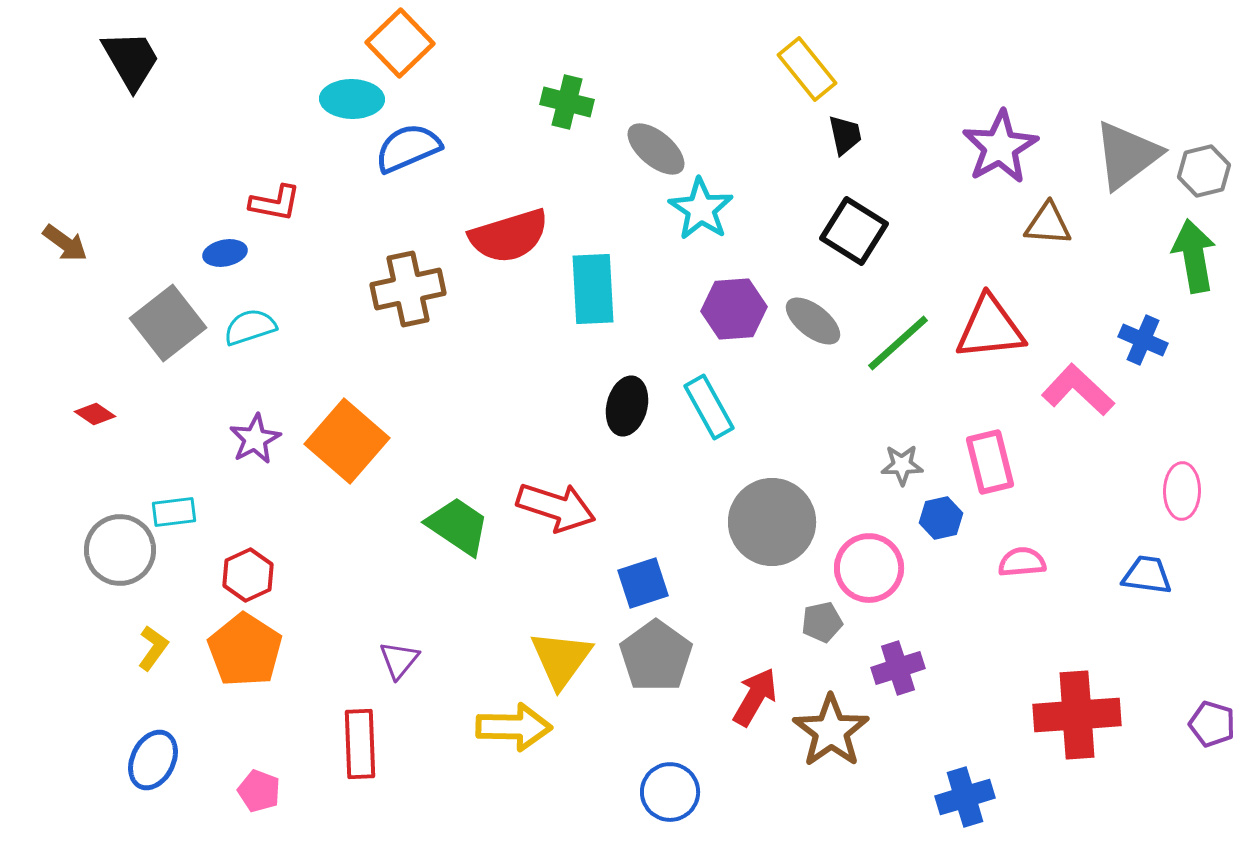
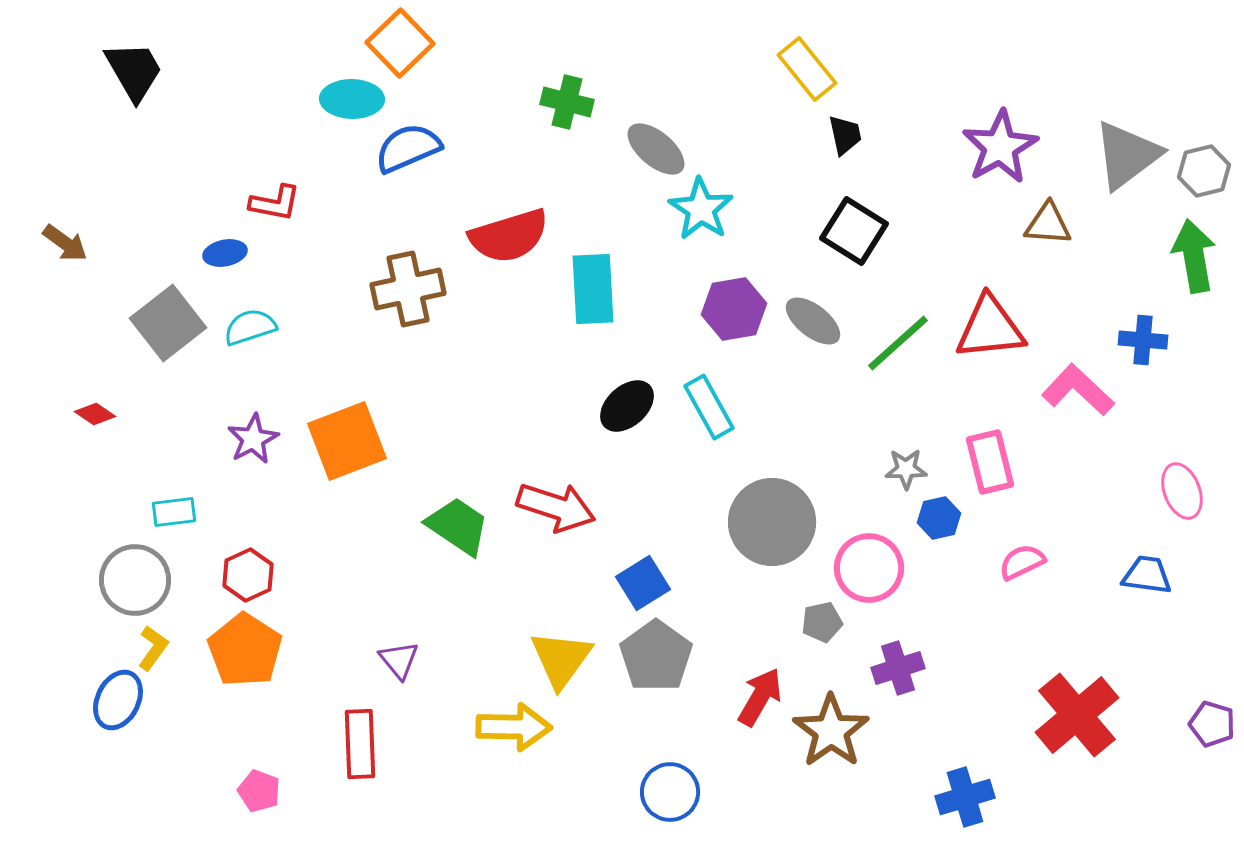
black trapezoid at (131, 60): moved 3 px right, 11 px down
purple hexagon at (734, 309): rotated 6 degrees counterclockwise
blue cross at (1143, 340): rotated 18 degrees counterclockwise
black ellipse at (627, 406): rotated 34 degrees clockwise
purple star at (255, 439): moved 2 px left
orange square at (347, 441): rotated 28 degrees clockwise
gray star at (902, 465): moved 4 px right, 4 px down
pink ellipse at (1182, 491): rotated 22 degrees counterclockwise
blue hexagon at (941, 518): moved 2 px left
gray circle at (120, 550): moved 15 px right, 30 px down
pink semicircle at (1022, 562): rotated 21 degrees counterclockwise
blue square at (643, 583): rotated 14 degrees counterclockwise
purple triangle at (399, 660): rotated 18 degrees counterclockwise
red arrow at (755, 697): moved 5 px right
red cross at (1077, 715): rotated 36 degrees counterclockwise
blue ellipse at (153, 760): moved 35 px left, 60 px up
